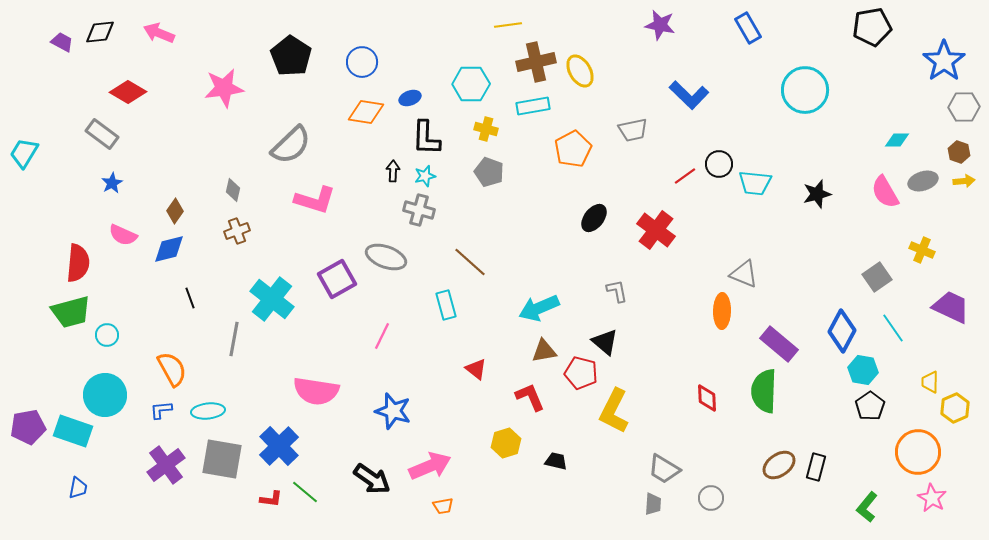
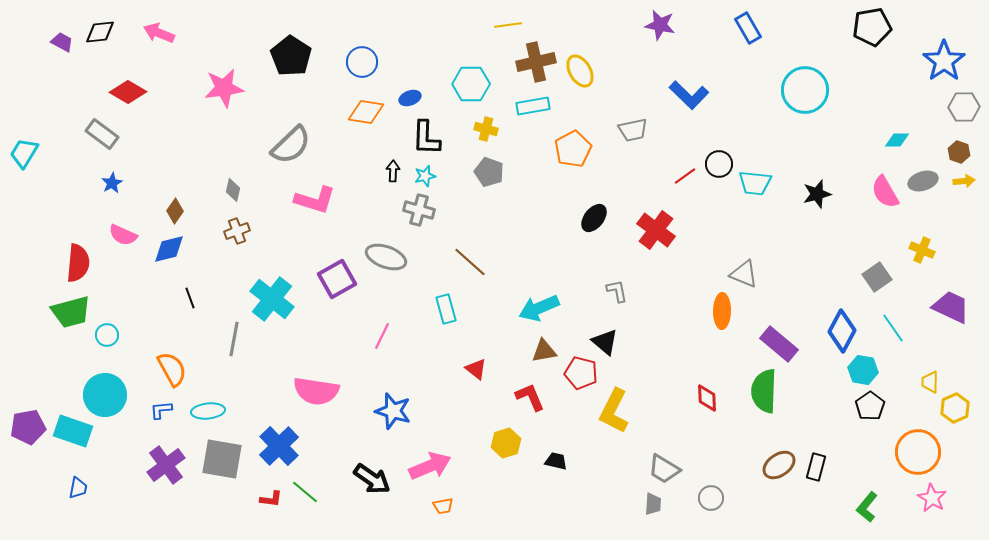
cyan rectangle at (446, 305): moved 4 px down
